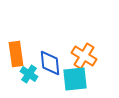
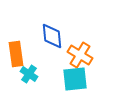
orange cross: moved 4 px left, 1 px up
blue diamond: moved 2 px right, 27 px up
